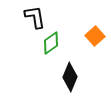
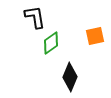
orange square: rotated 30 degrees clockwise
